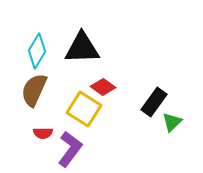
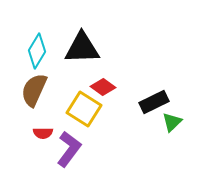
black rectangle: rotated 28 degrees clockwise
purple L-shape: moved 1 px left
